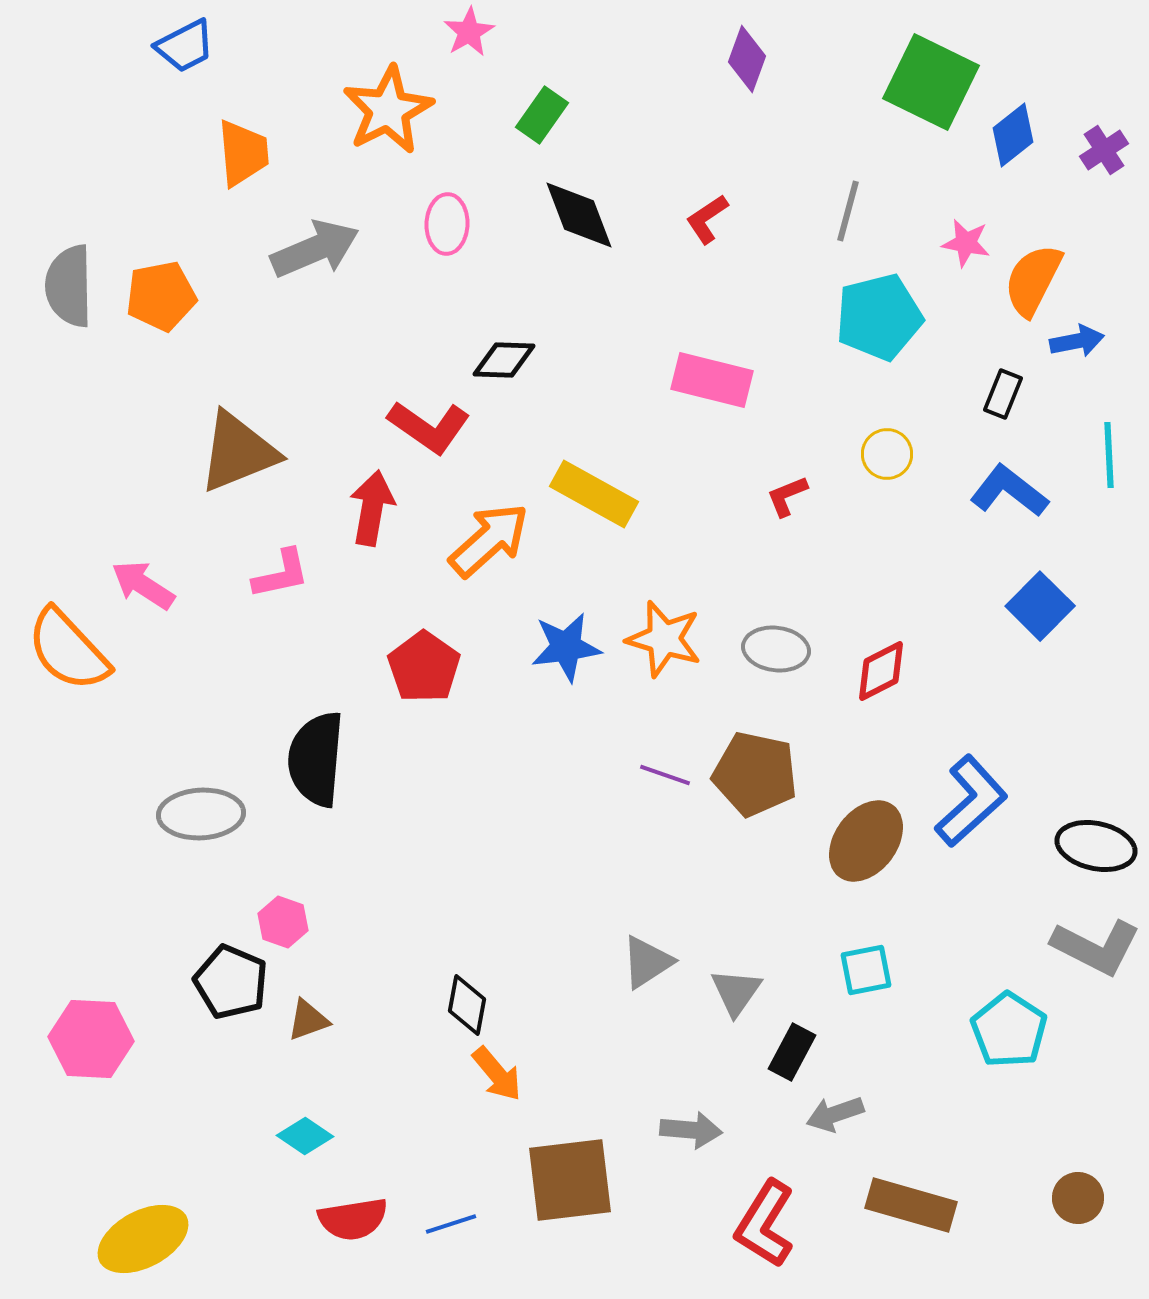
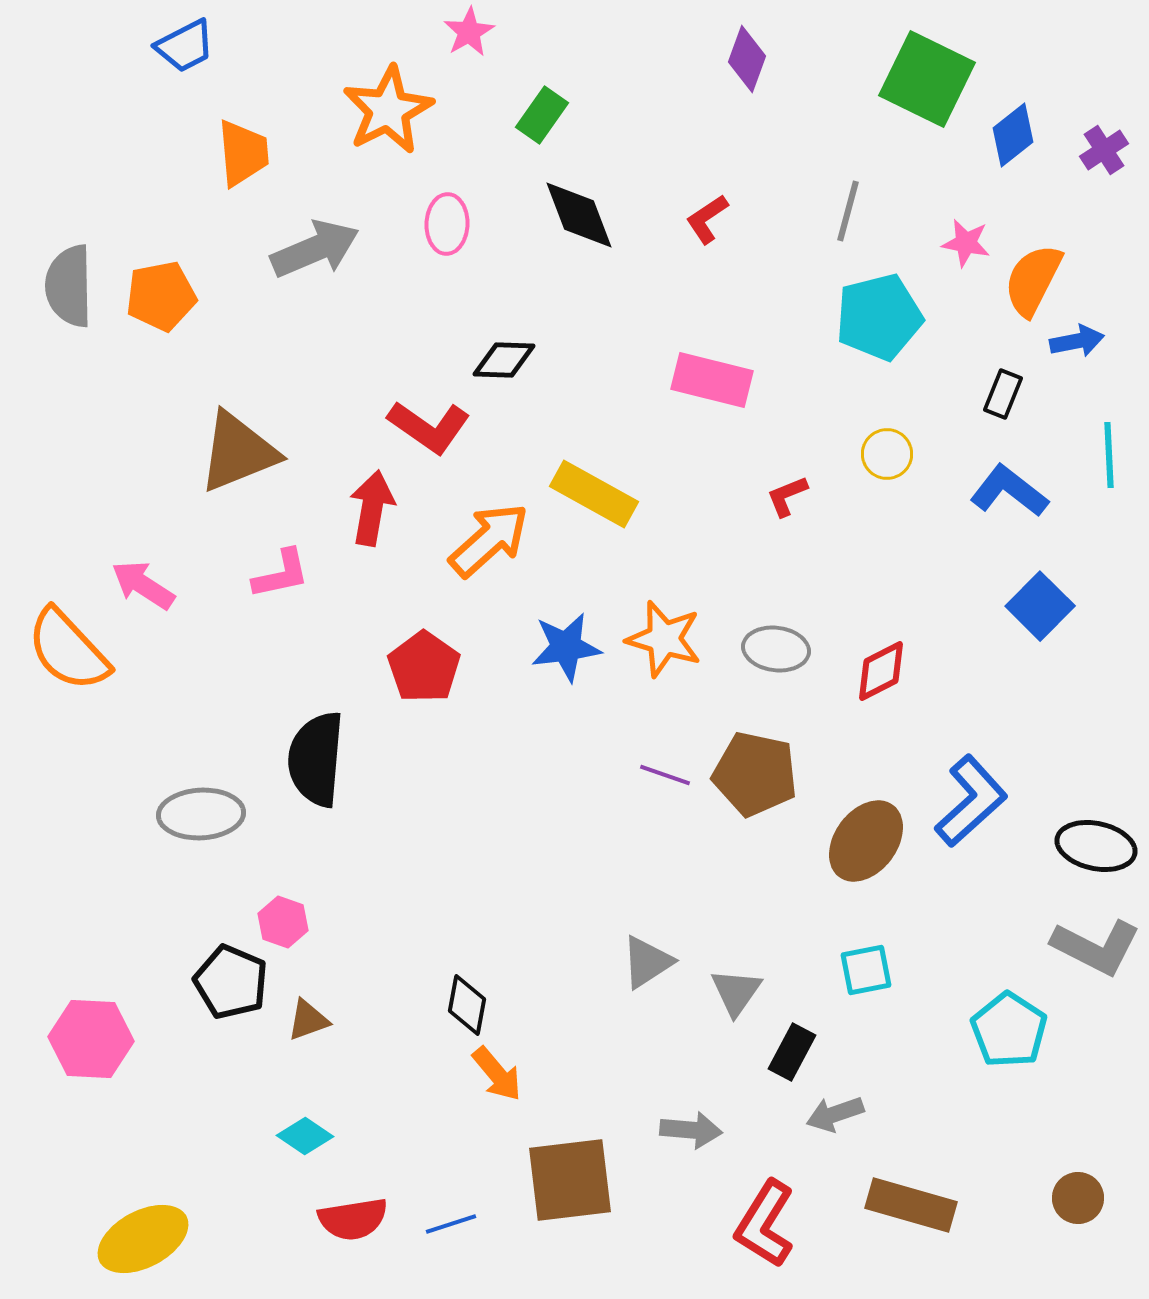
green square at (931, 82): moved 4 px left, 3 px up
